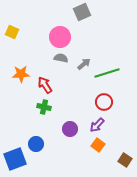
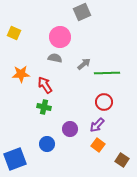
yellow square: moved 2 px right, 1 px down
gray semicircle: moved 6 px left
green line: rotated 15 degrees clockwise
blue circle: moved 11 px right
brown square: moved 3 px left
